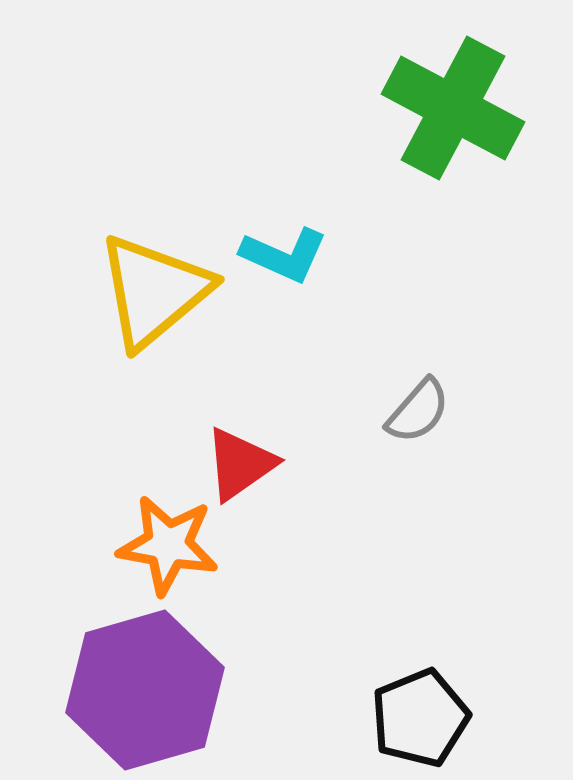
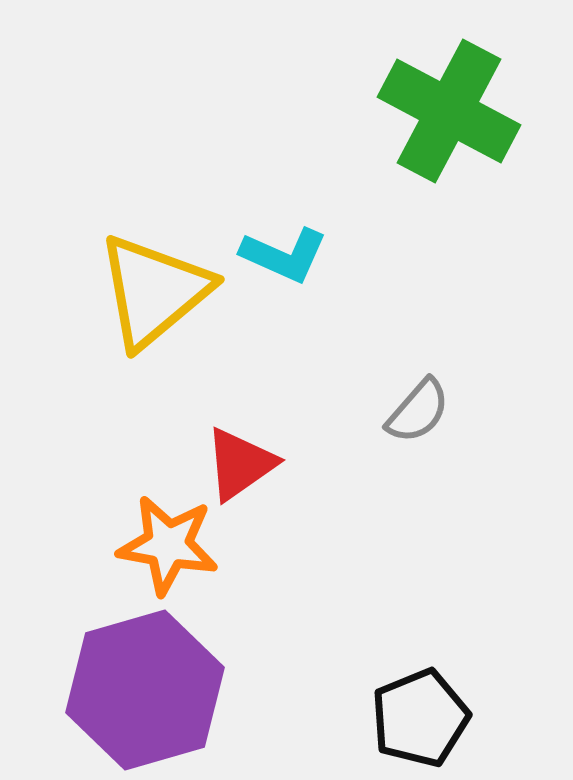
green cross: moved 4 px left, 3 px down
